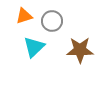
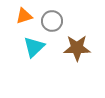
brown star: moved 3 px left, 2 px up
